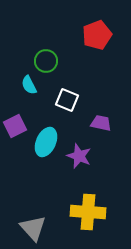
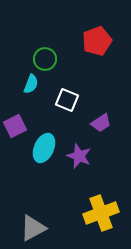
red pentagon: moved 6 px down
green circle: moved 1 px left, 2 px up
cyan semicircle: moved 2 px right, 1 px up; rotated 132 degrees counterclockwise
purple trapezoid: rotated 135 degrees clockwise
cyan ellipse: moved 2 px left, 6 px down
yellow cross: moved 13 px right, 1 px down; rotated 24 degrees counterclockwise
gray triangle: rotated 44 degrees clockwise
